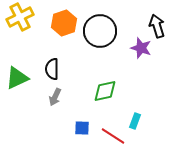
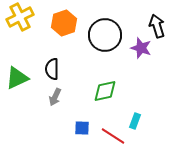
black circle: moved 5 px right, 4 px down
